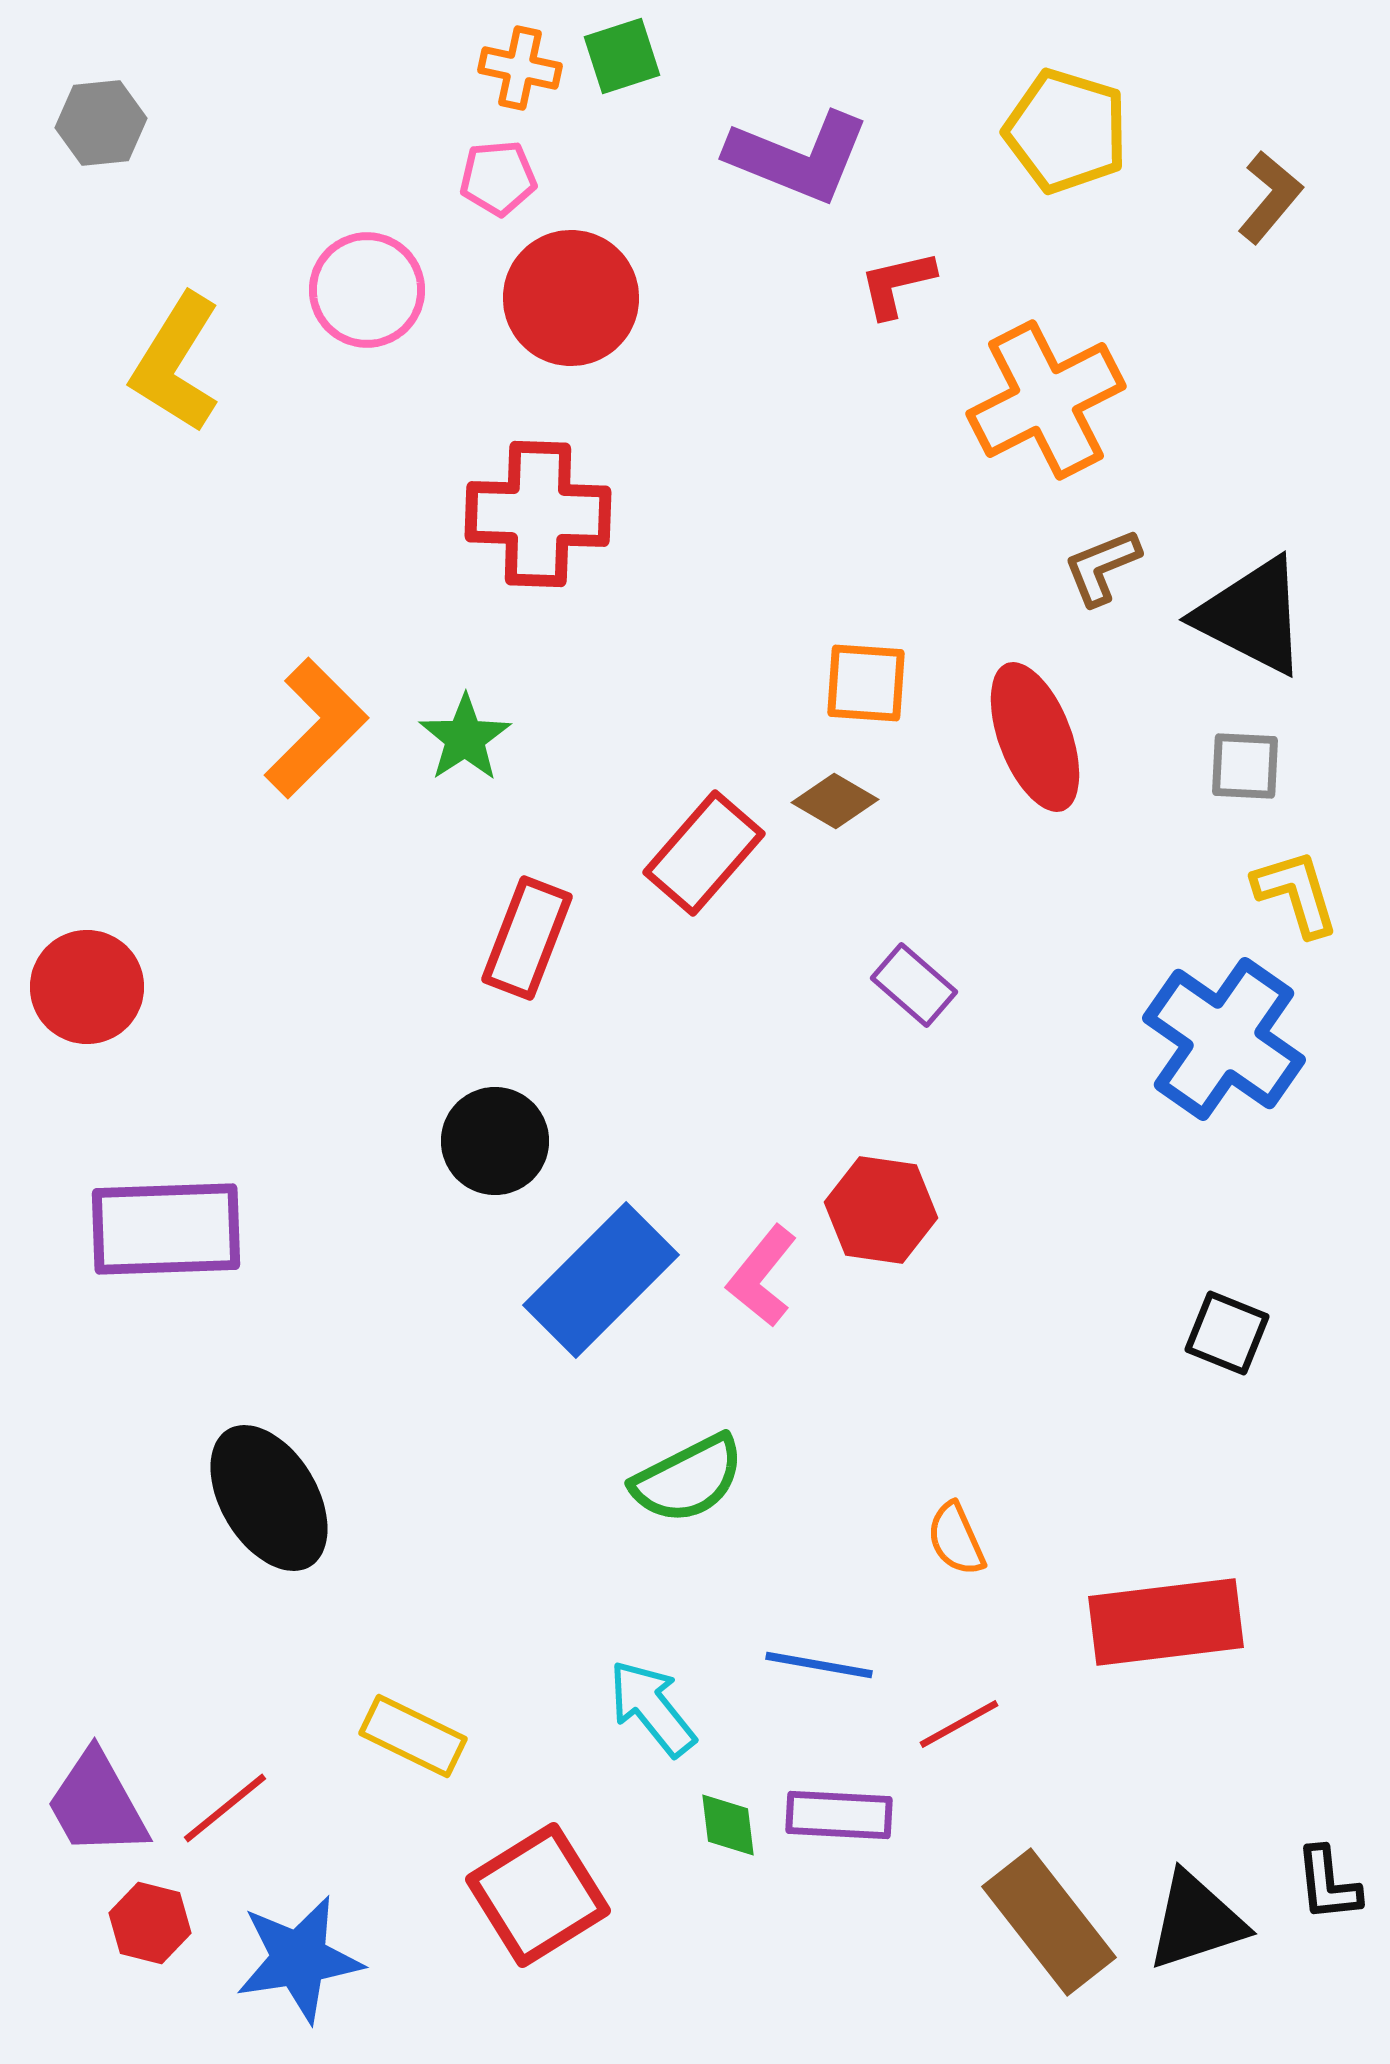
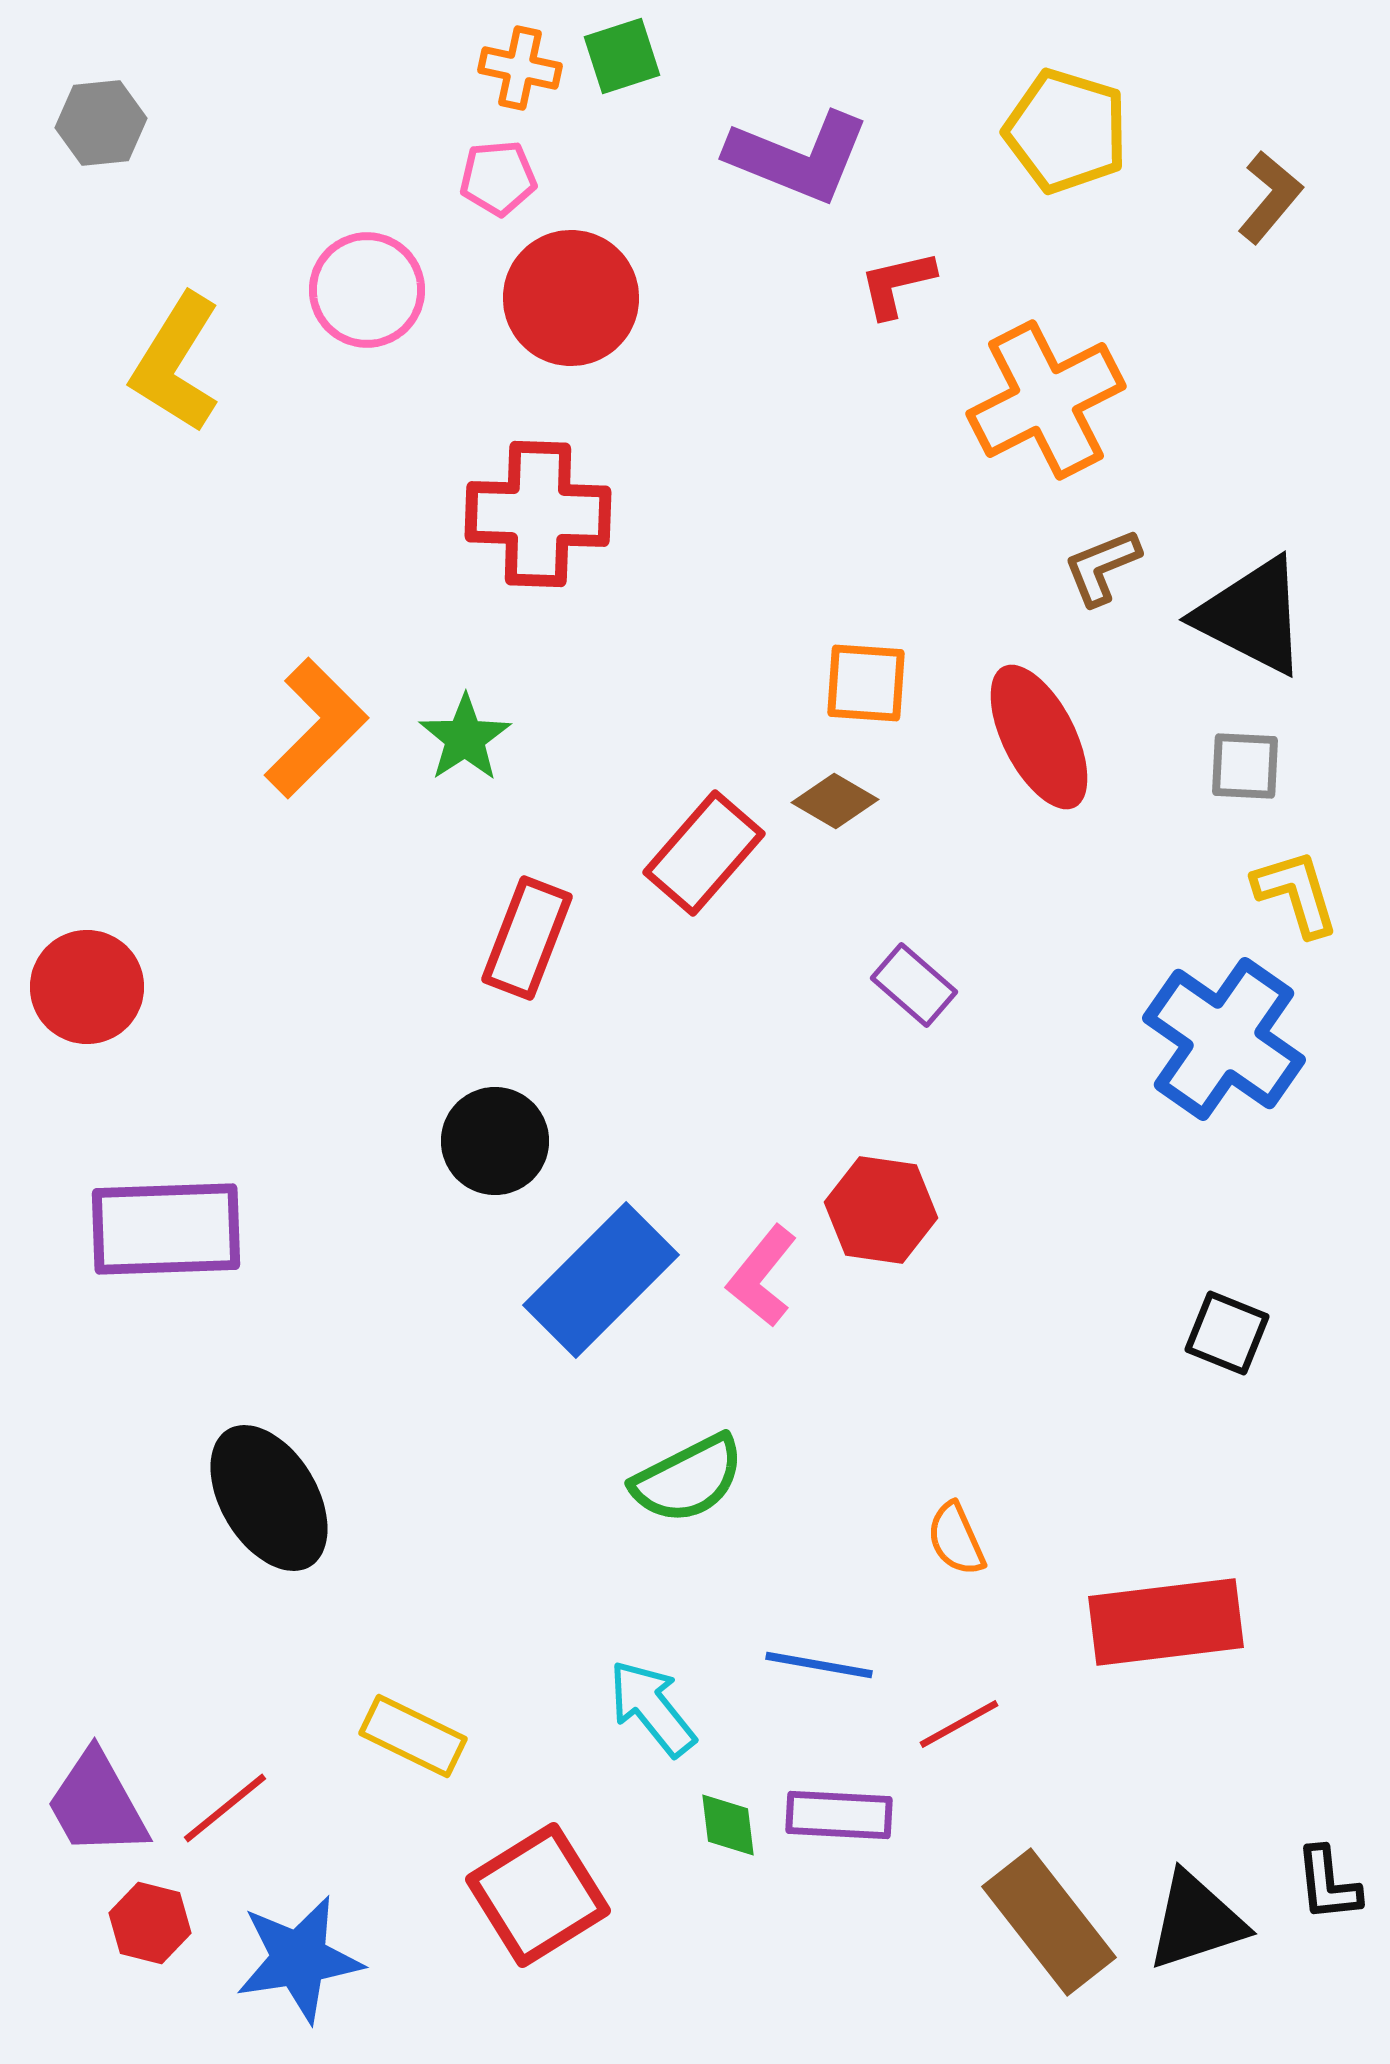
red ellipse at (1035, 737): moved 4 px right; rotated 6 degrees counterclockwise
